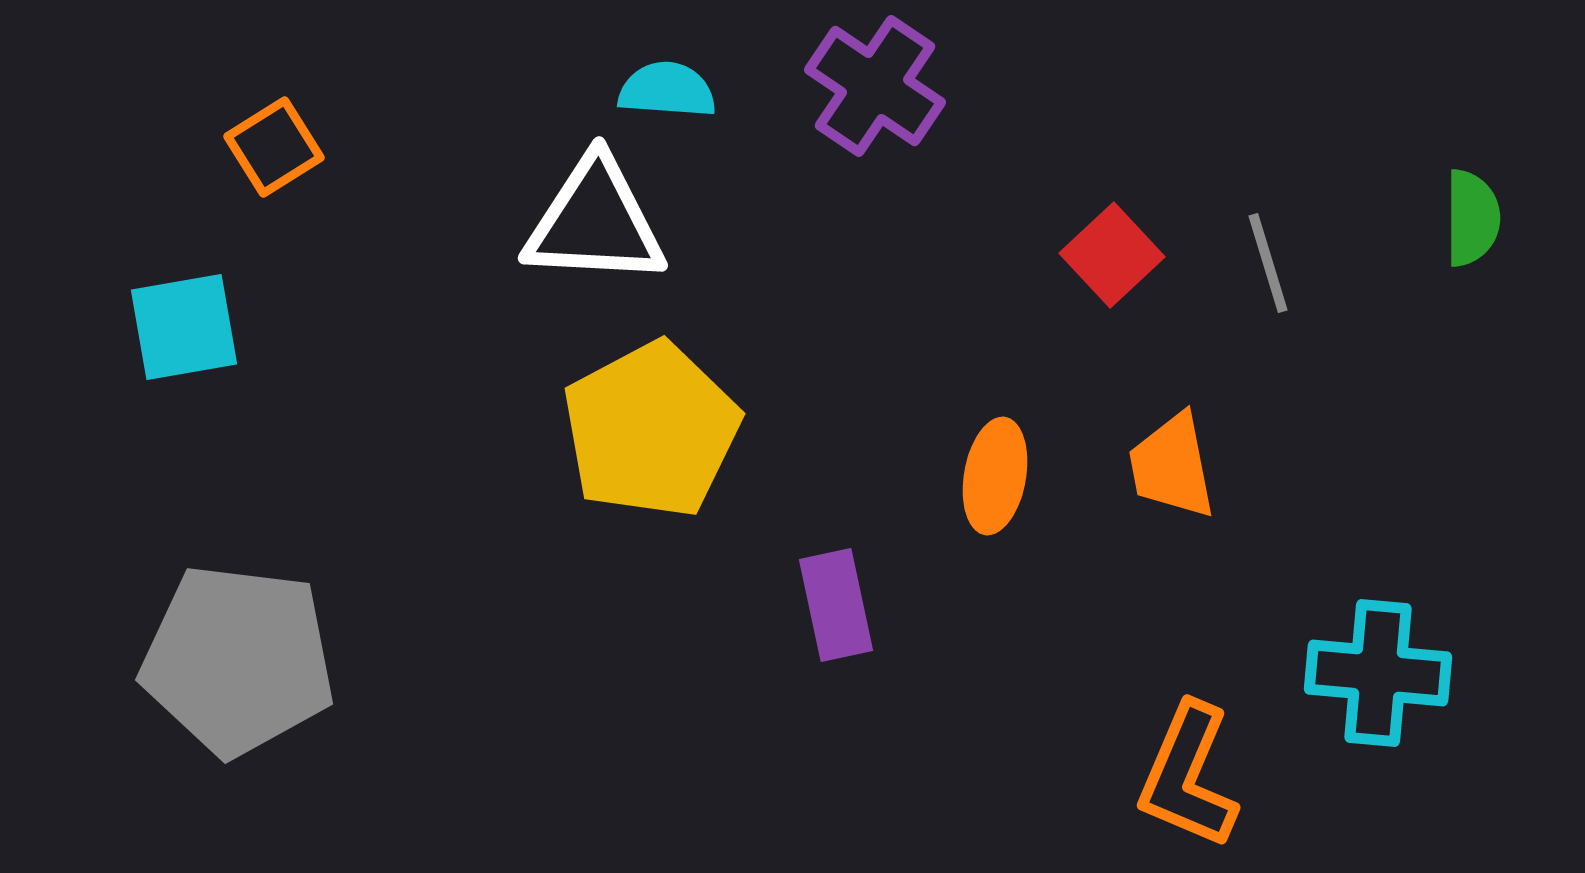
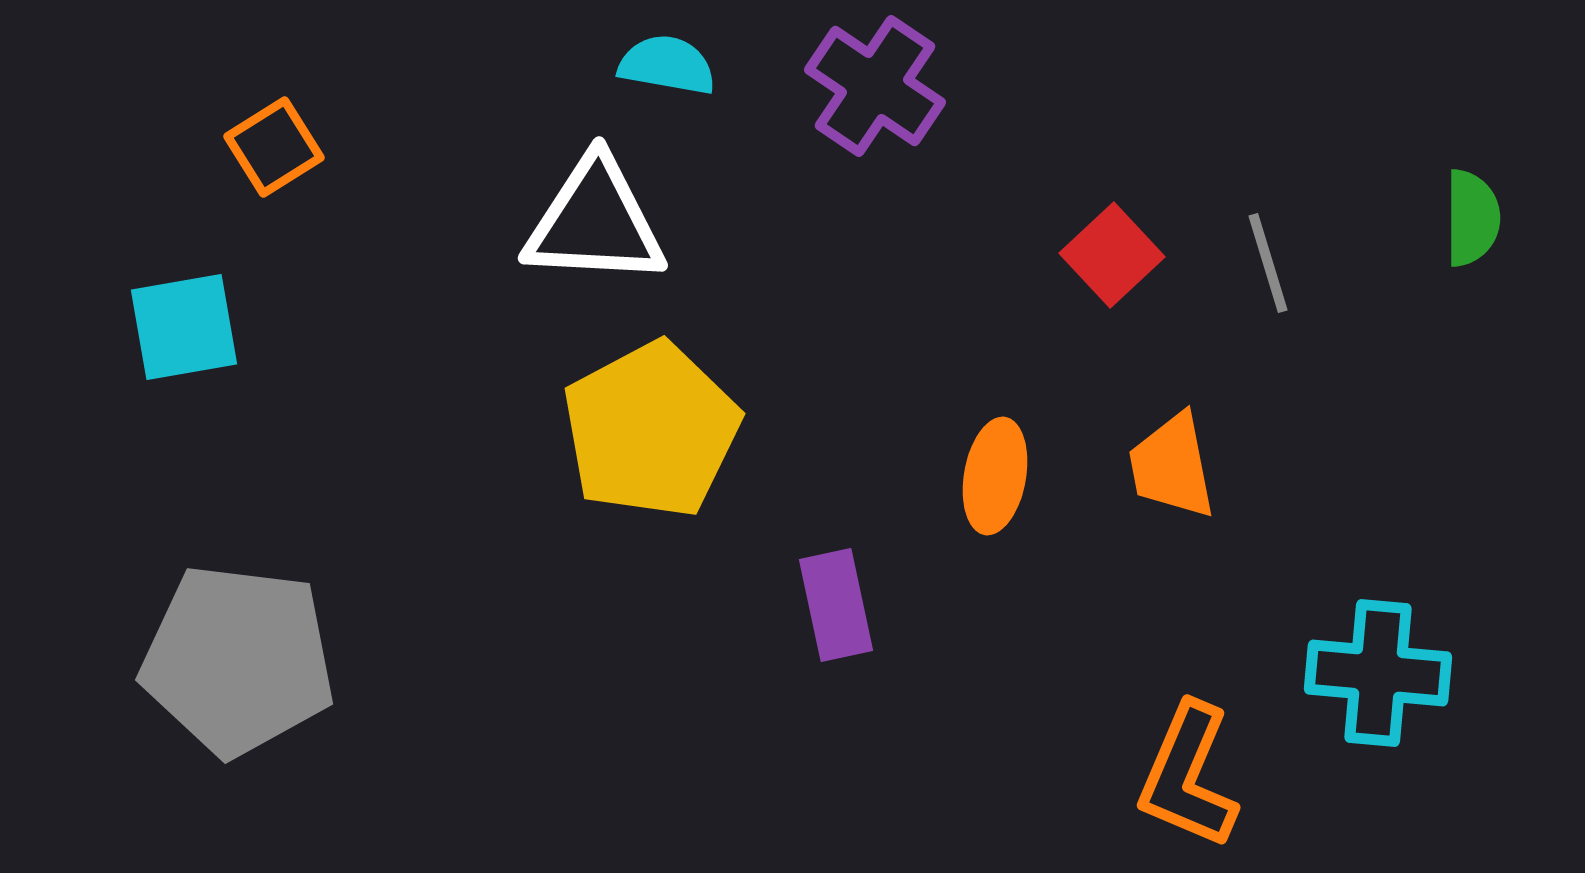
cyan semicircle: moved 25 px up; rotated 6 degrees clockwise
